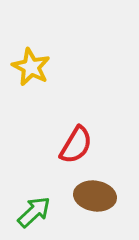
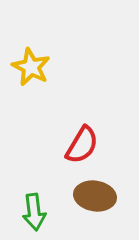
red semicircle: moved 6 px right
green arrow: rotated 126 degrees clockwise
